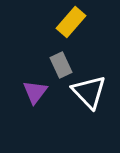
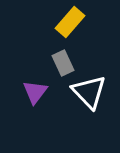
yellow rectangle: moved 1 px left
gray rectangle: moved 2 px right, 2 px up
